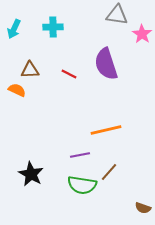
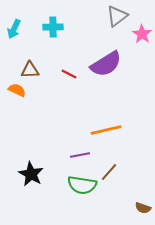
gray triangle: moved 1 px down; rotated 45 degrees counterclockwise
purple semicircle: rotated 104 degrees counterclockwise
